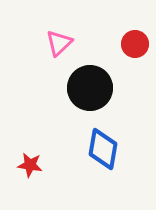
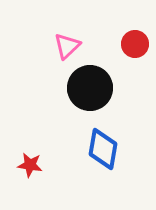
pink triangle: moved 8 px right, 3 px down
